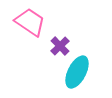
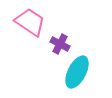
purple cross: moved 2 px up; rotated 18 degrees counterclockwise
